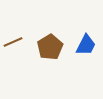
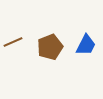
brown pentagon: rotated 10 degrees clockwise
